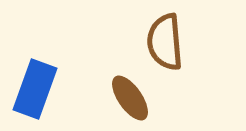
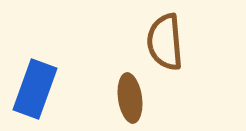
brown ellipse: rotated 27 degrees clockwise
